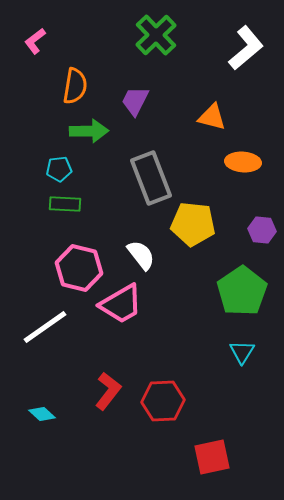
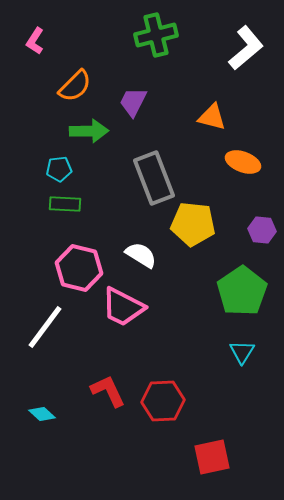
green cross: rotated 30 degrees clockwise
pink L-shape: rotated 20 degrees counterclockwise
orange semicircle: rotated 36 degrees clockwise
purple trapezoid: moved 2 px left, 1 px down
orange ellipse: rotated 16 degrees clockwise
gray rectangle: moved 3 px right
white semicircle: rotated 20 degrees counterclockwise
pink trapezoid: moved 2 px right, 3 px down; rotated 57 degrees clockwise
white line: rotated 18 degrees counterclockwise
red L-shape: rotated 63 degrees counterclockwise
